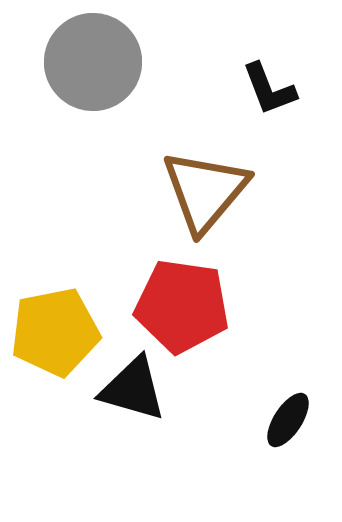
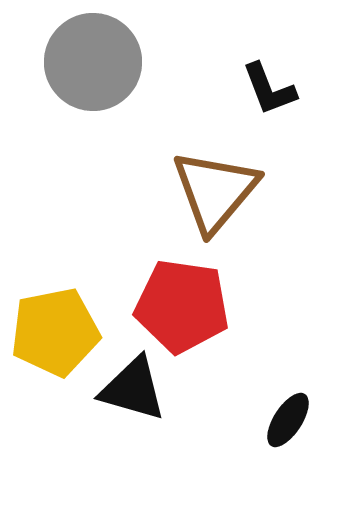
brown triangle: moved 10 px right
